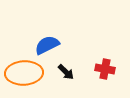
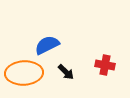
red cross: moved 4 px up
